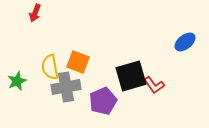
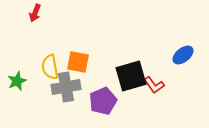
blue ellipse: moved 2 px left, 13 px down
orange square: rotated 10 degrees counterclockwise
